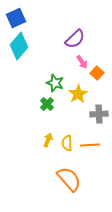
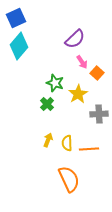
orange line: moved 1 px left, 4 px down
orange semicircle: rotated 16 degrees clockwise
